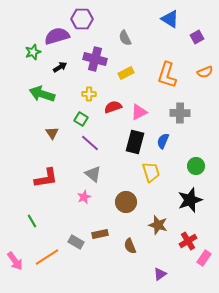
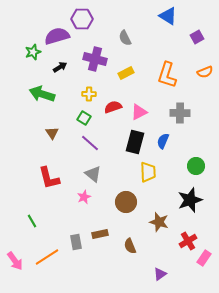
blue triangle: moved 2 px left, 3 px up
green square: moved 3 px right, 1 px up
yellow trapezoid: moved 3 px left; rotated 15 degrees clockwise
red L-shape: moved 3 px right; rotated 85 degrees clockwise
brown star: moved 1 px right, 3 px up
gray rectangle: rotated 49 degrees clockwise
